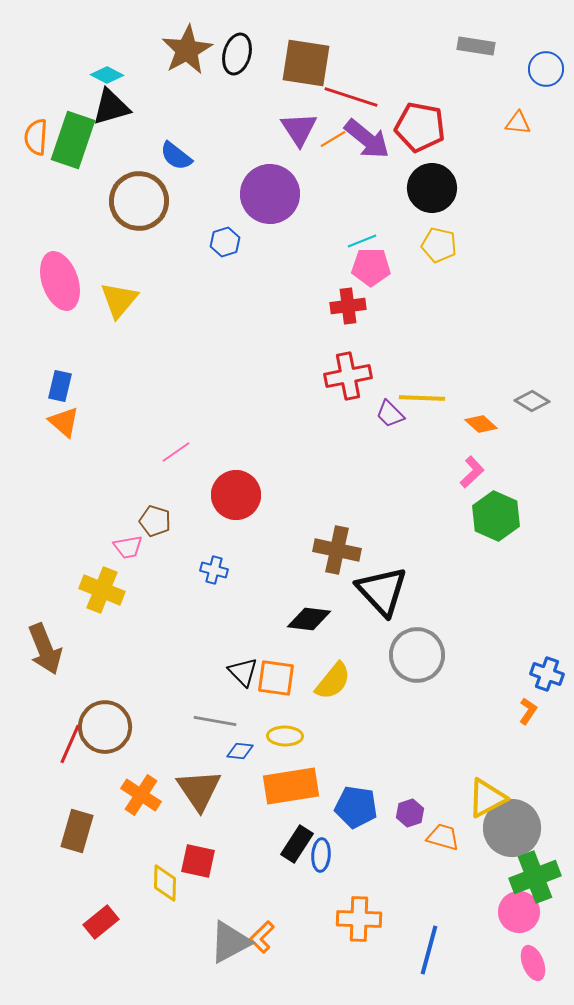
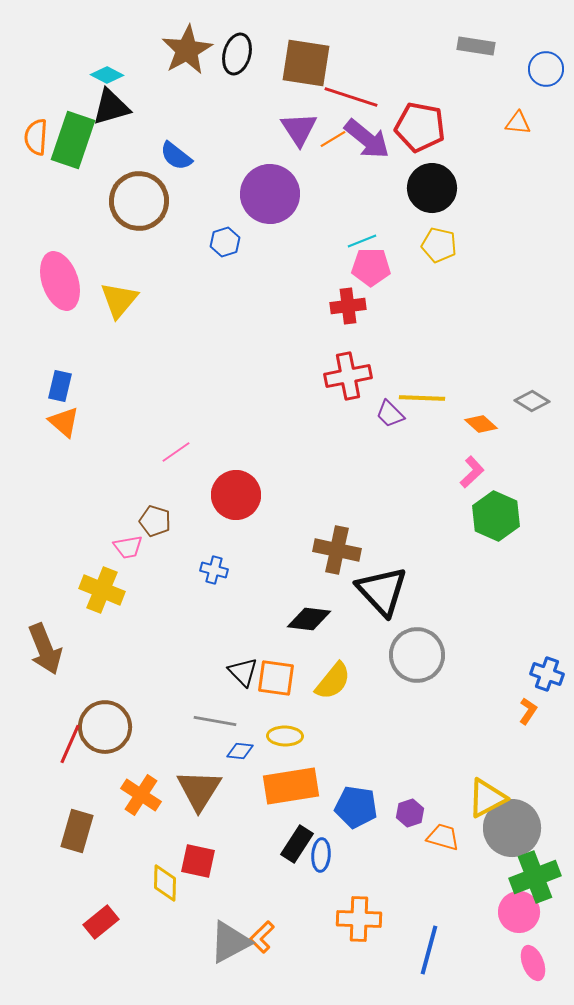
brown triangle at (199, 790): rotated 6 degrees clockwise
